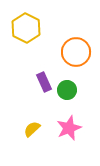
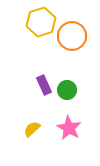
yellow hexagon: moved 15 px right, 6 px up; rotated 16 degrees clockwise
orange circle: moved 4 px left, 16 px up
purple rectangle: moved 3 px down
pink star: rotated 20 degrees counterclockwise
